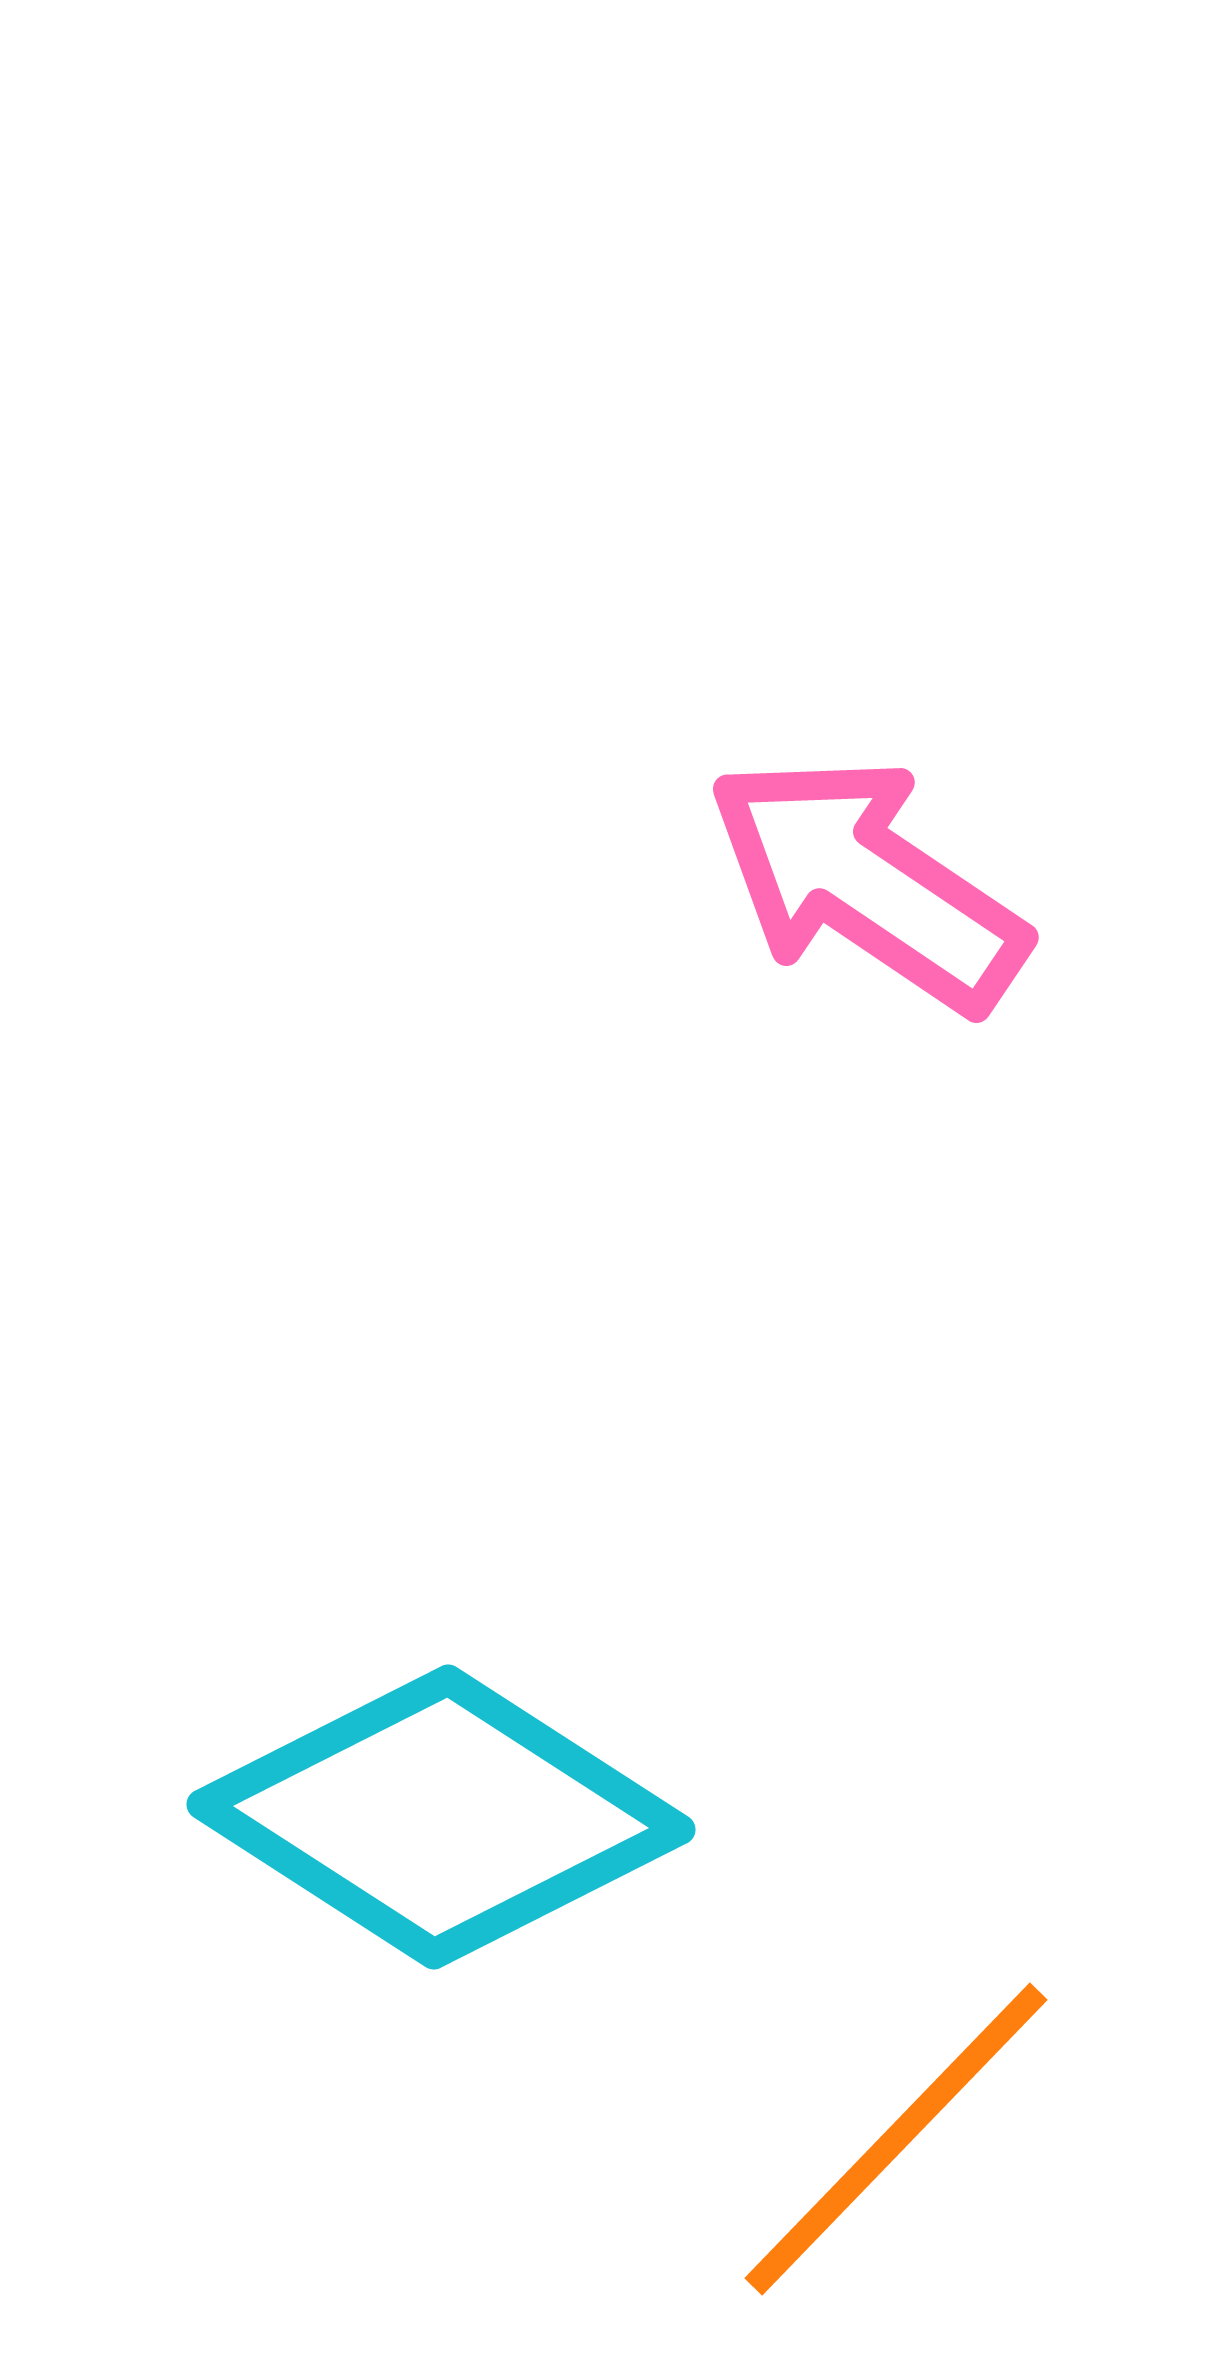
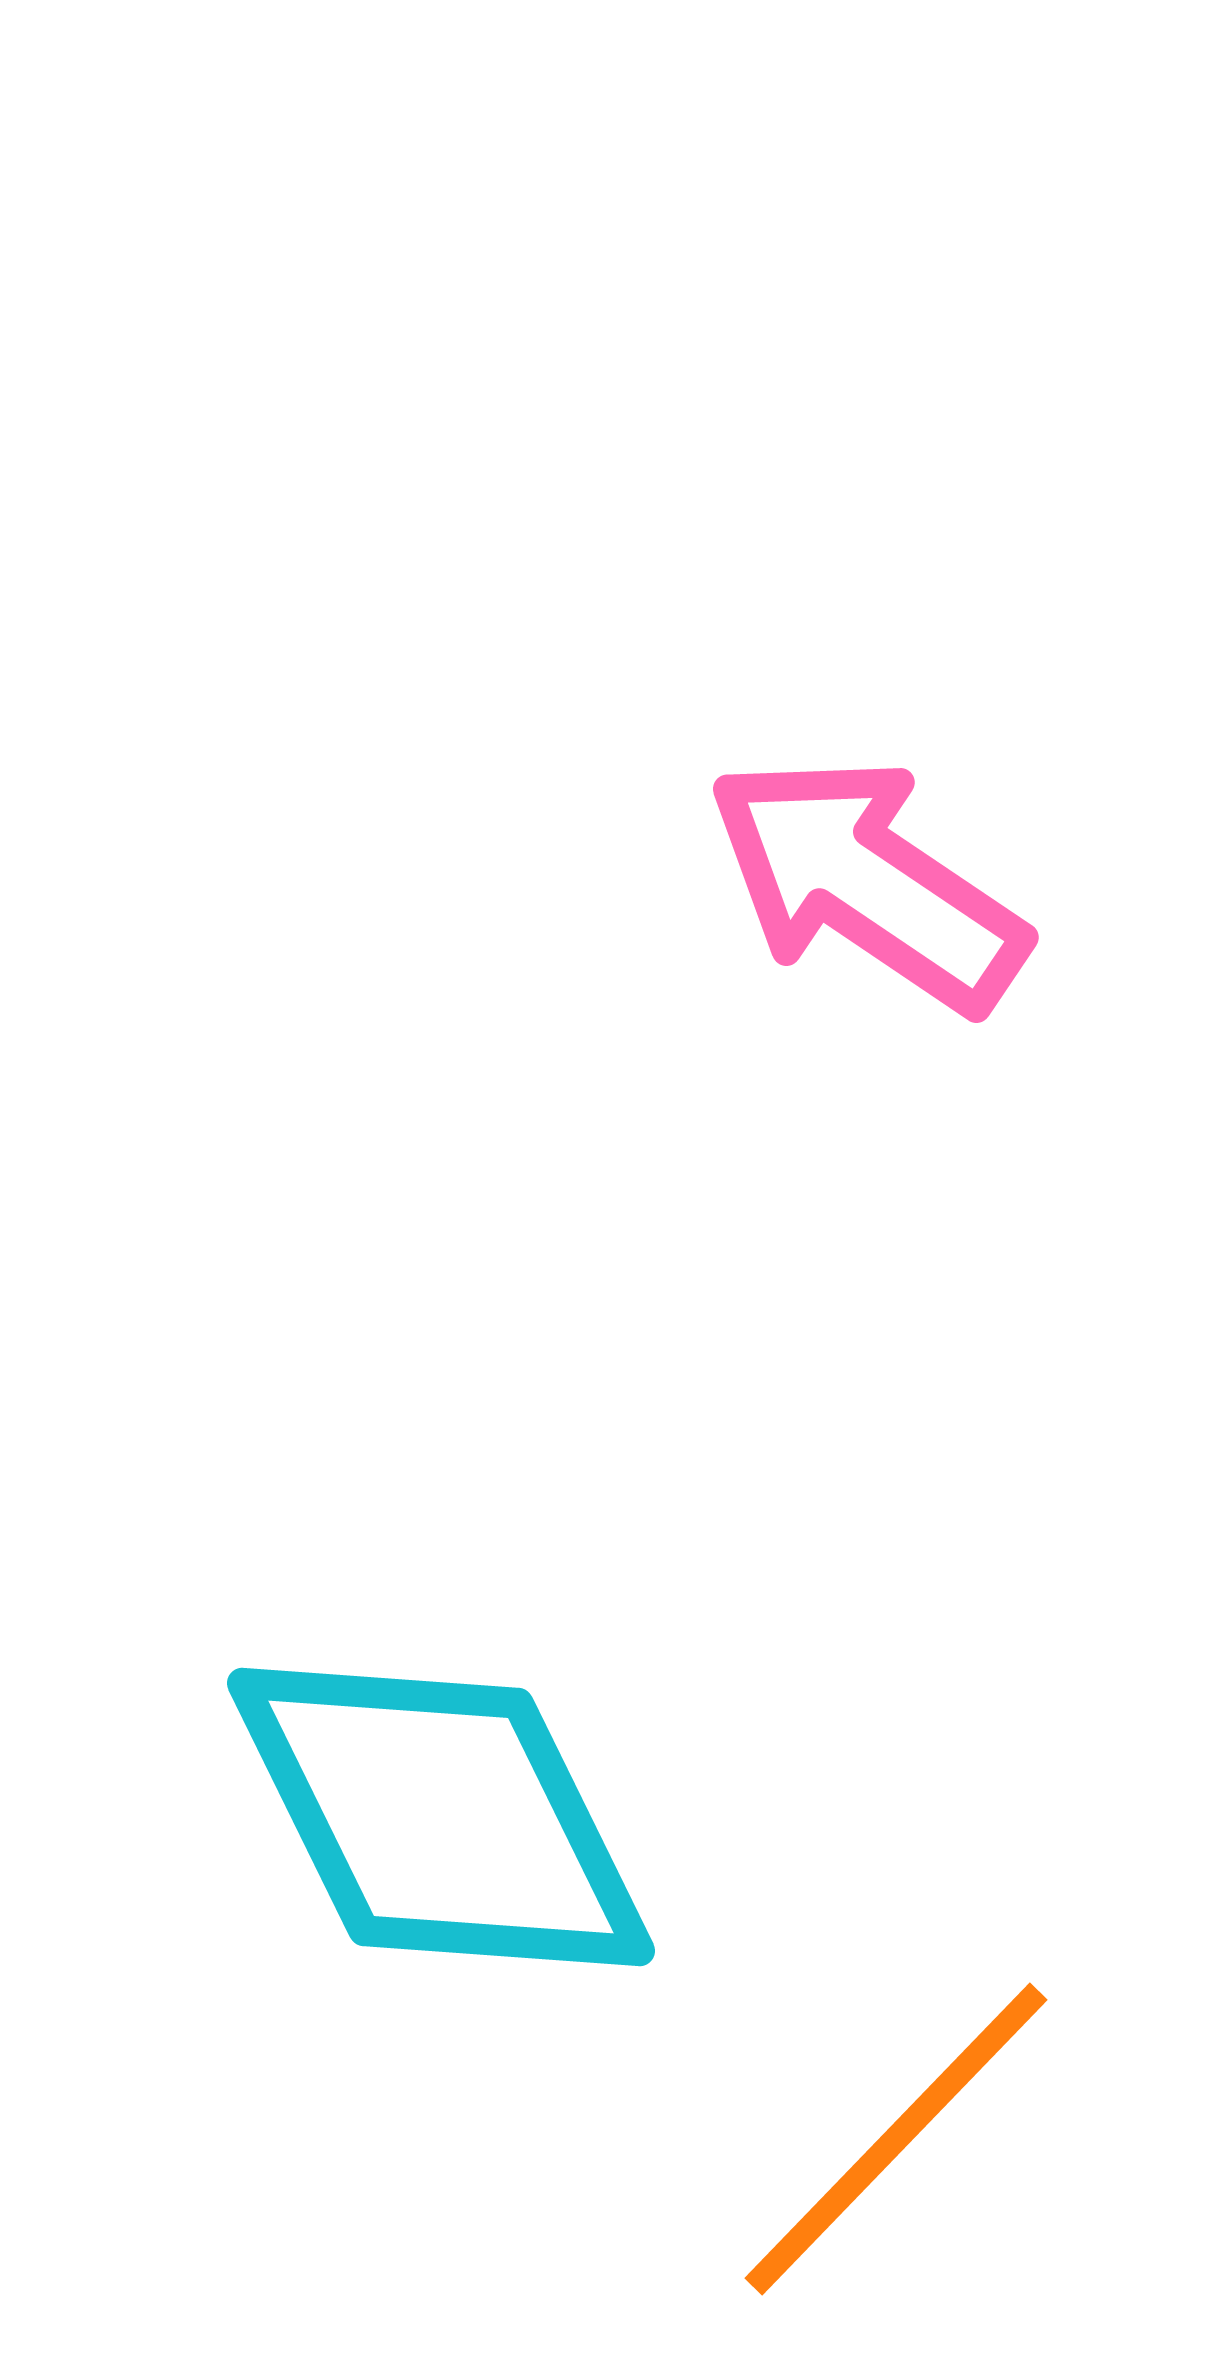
cyan diamond: rotated 31 degrees clockwise
